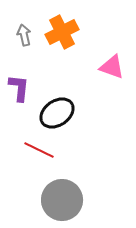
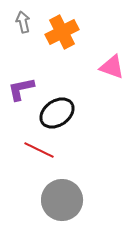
gray arrow: moved 1 px left, 13 px up
purple L-shape: moved 2 px right, 1 px down; rotated 108 degrees counterclockwise
